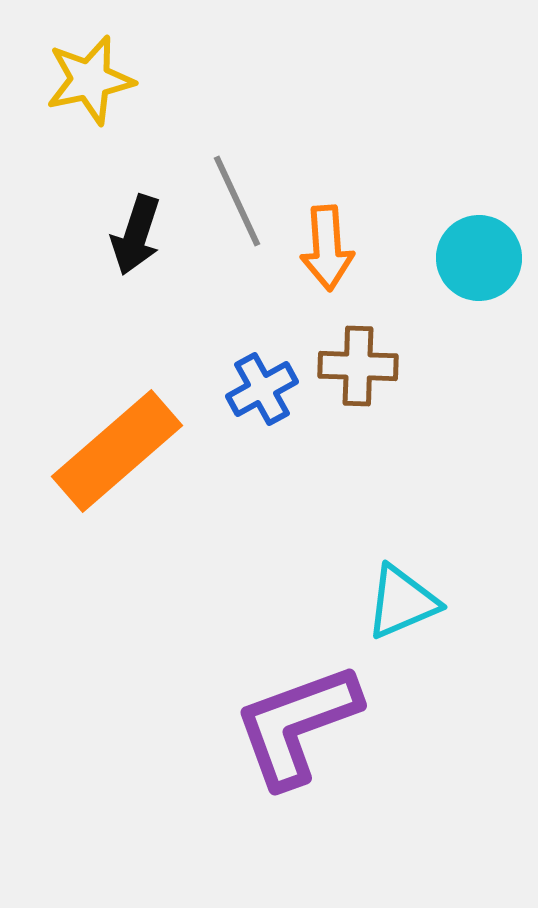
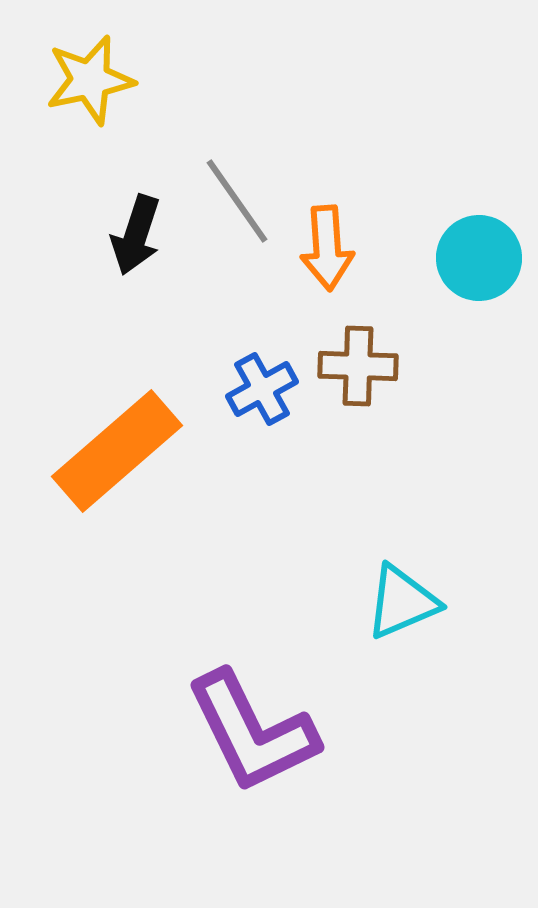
gray line: rotated 10 degrees counterclockwise
purple L-shape: moved 45 px left, 7 px down; rotated 96 degrees counterclockwise
